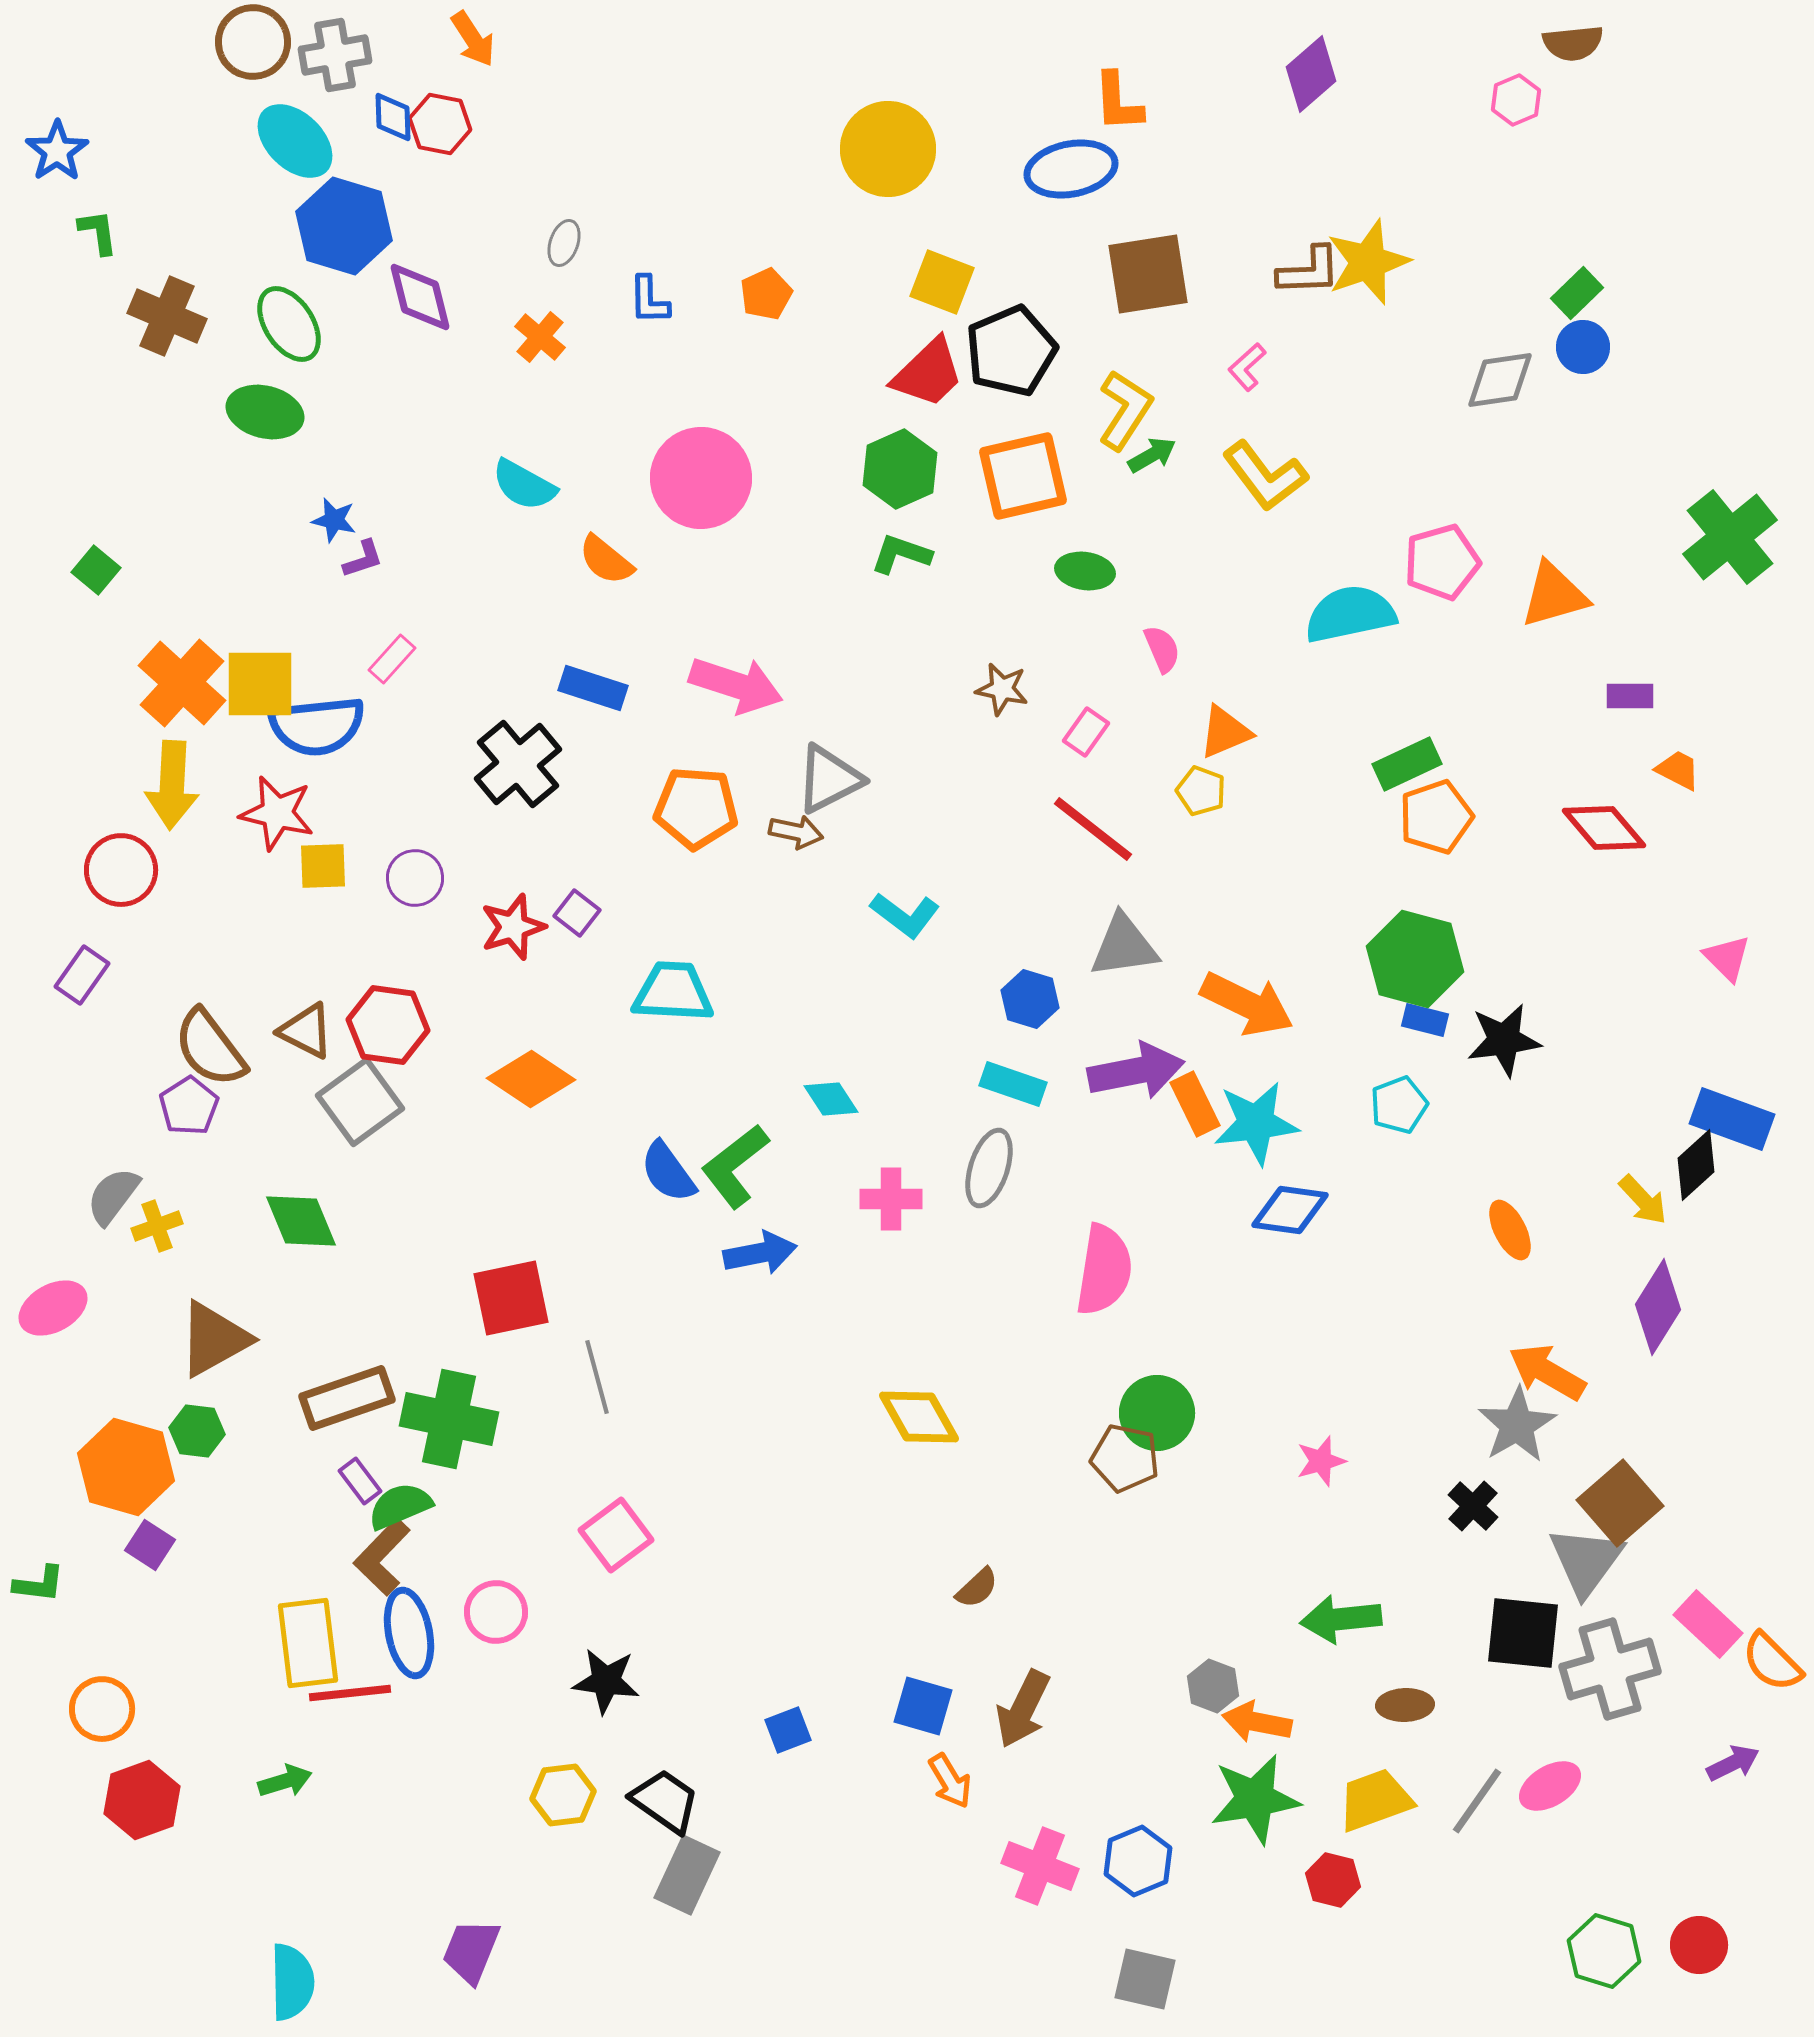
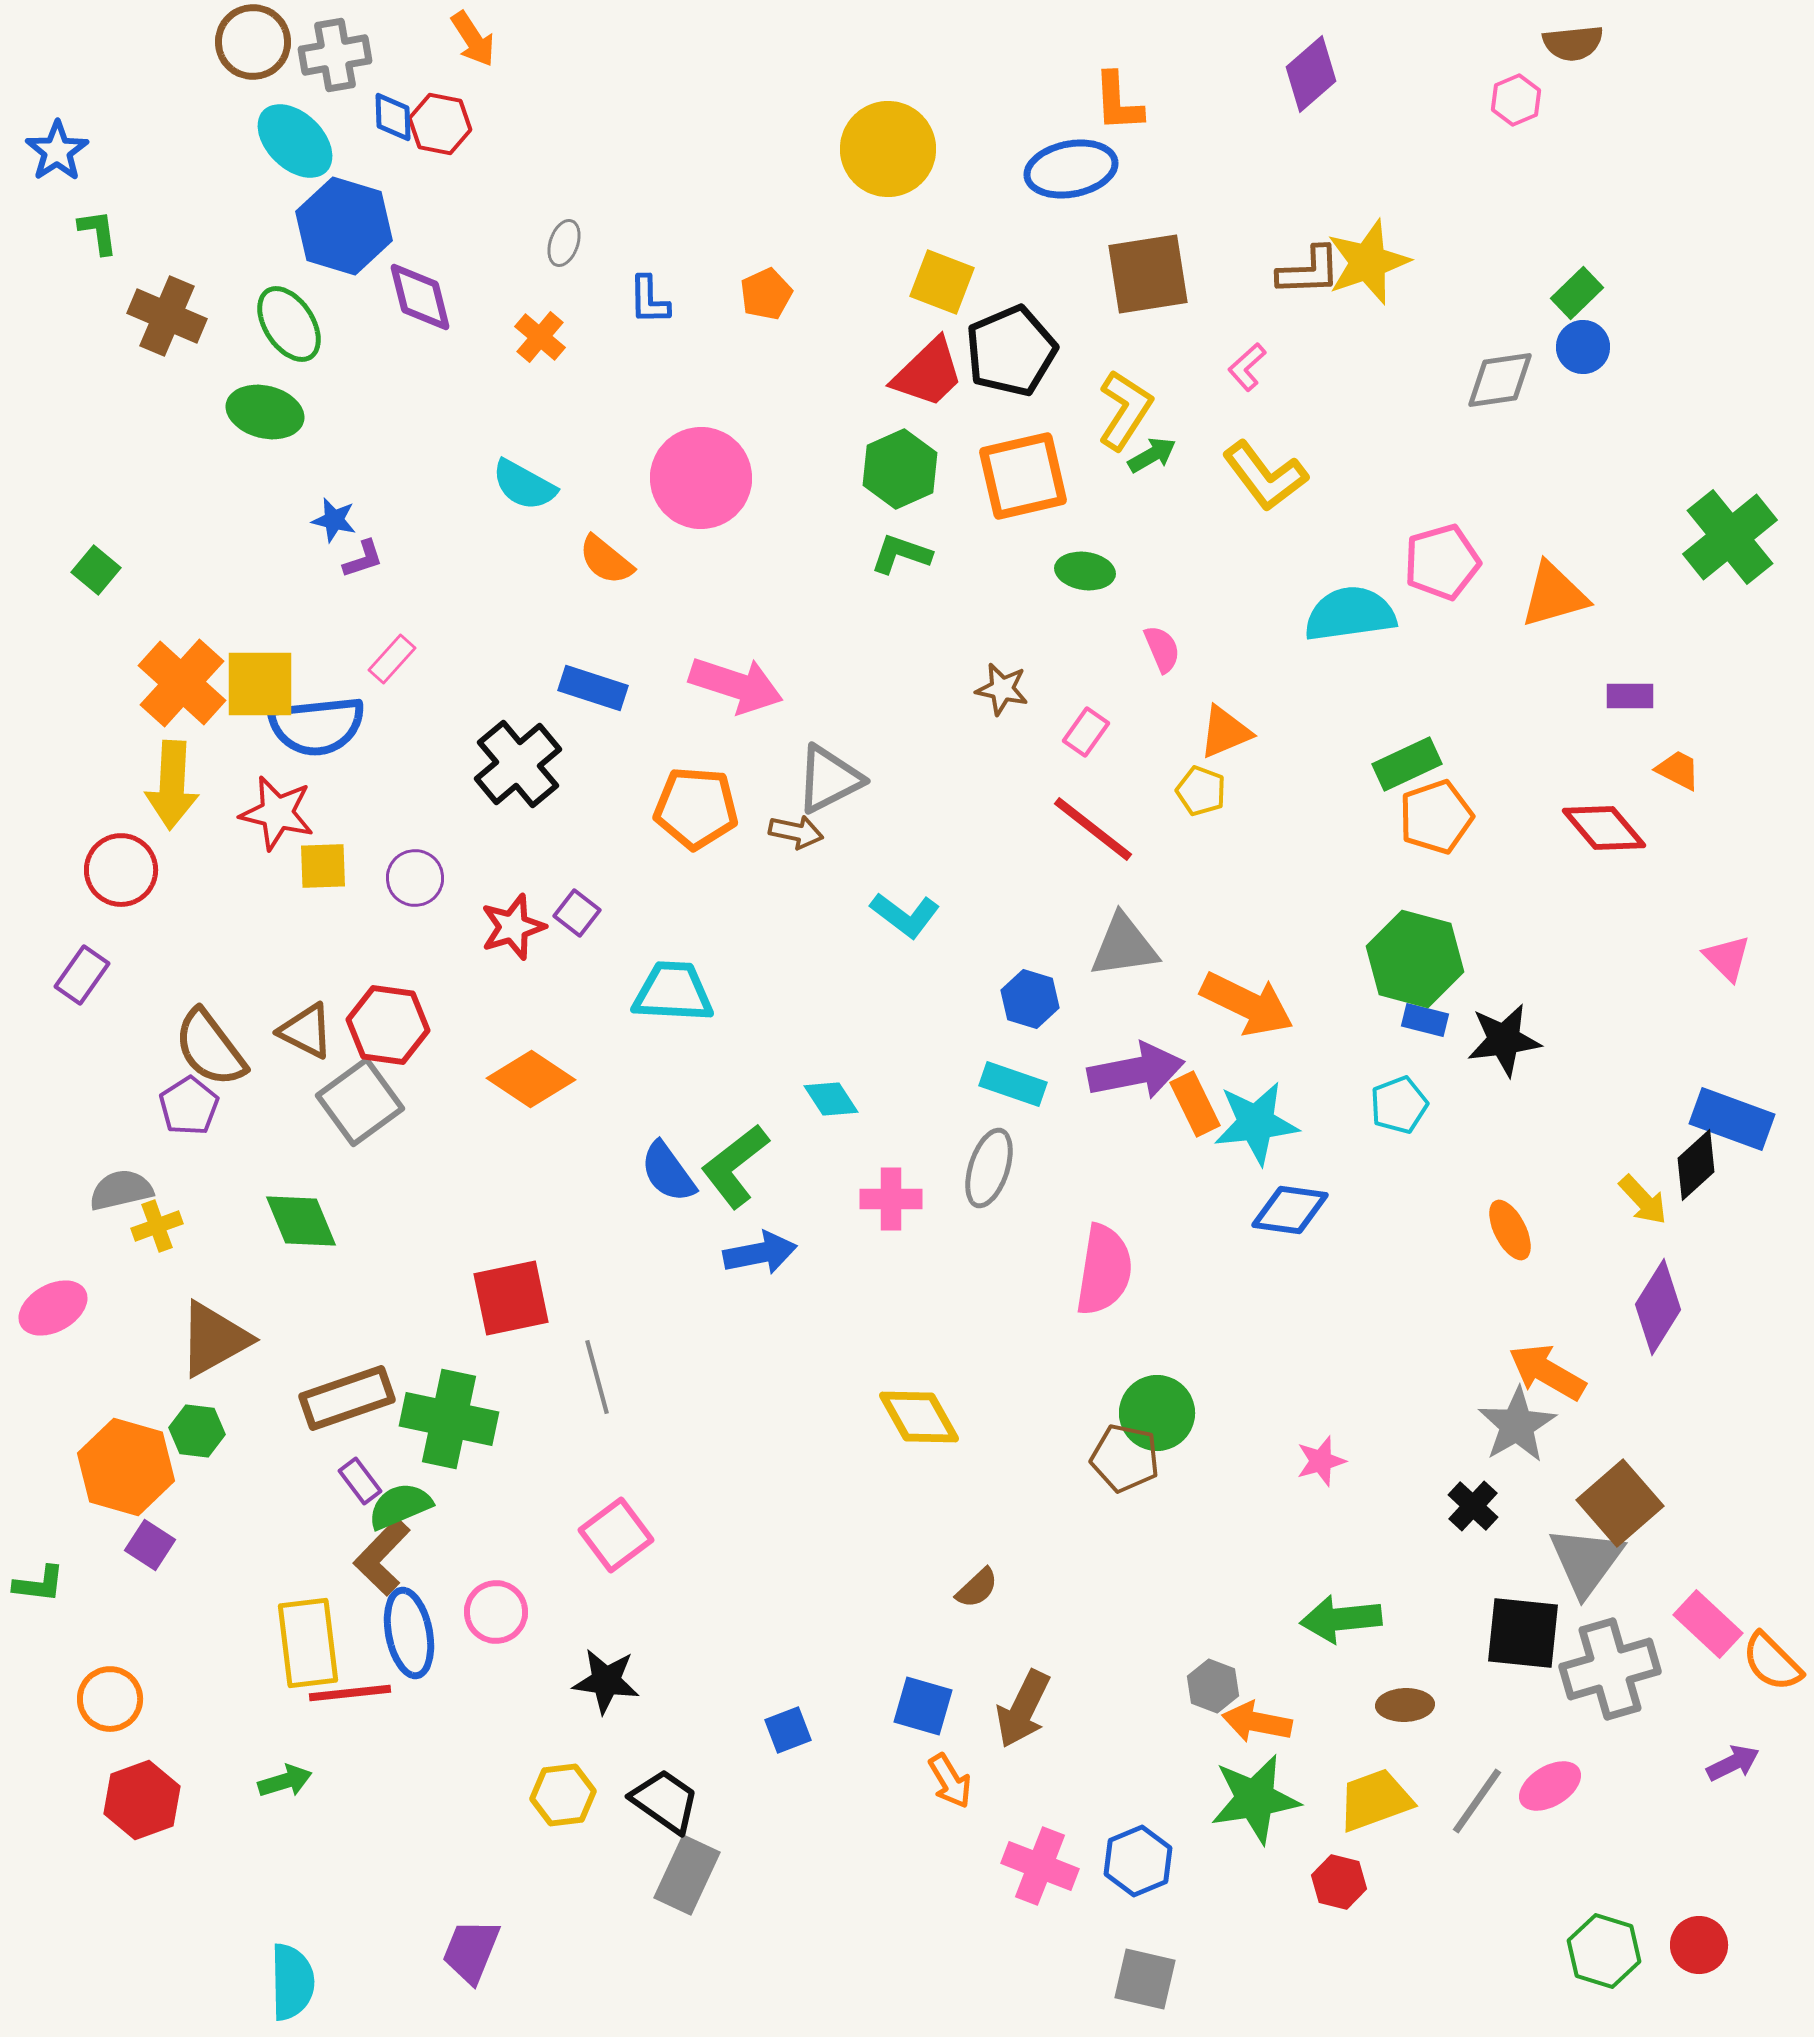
cyan semicircle at (1350, 614): rotated 4 degrees clockwise
gray semicircle at (113, 1196): moved 8 px right, 6 px up; rotated 40 degrees clockwise
orange circle at (102, 1709): moved 8 px right, 10 px up
red hexagon at (1333, 1880): moved 6 px right, 2 px down
